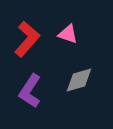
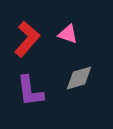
gray diamond: moved 2 px up
purple L-shape: rotated 40 degrees counterclockwise
